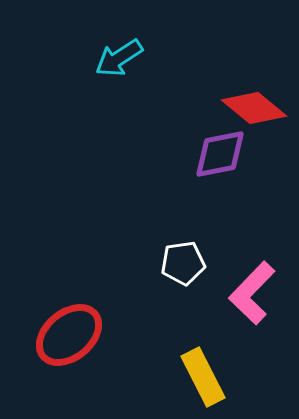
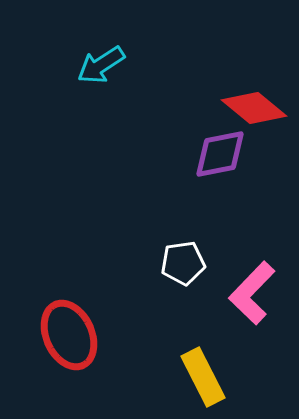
cyan arrow: moved 18 px left, 7 px down
red ellipse: rotated 74 degrees counterclockwise
